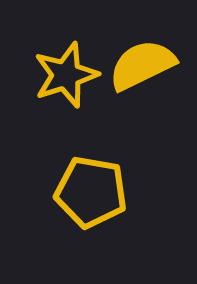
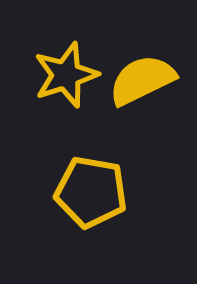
yellow semicircle: moved 15 px down
